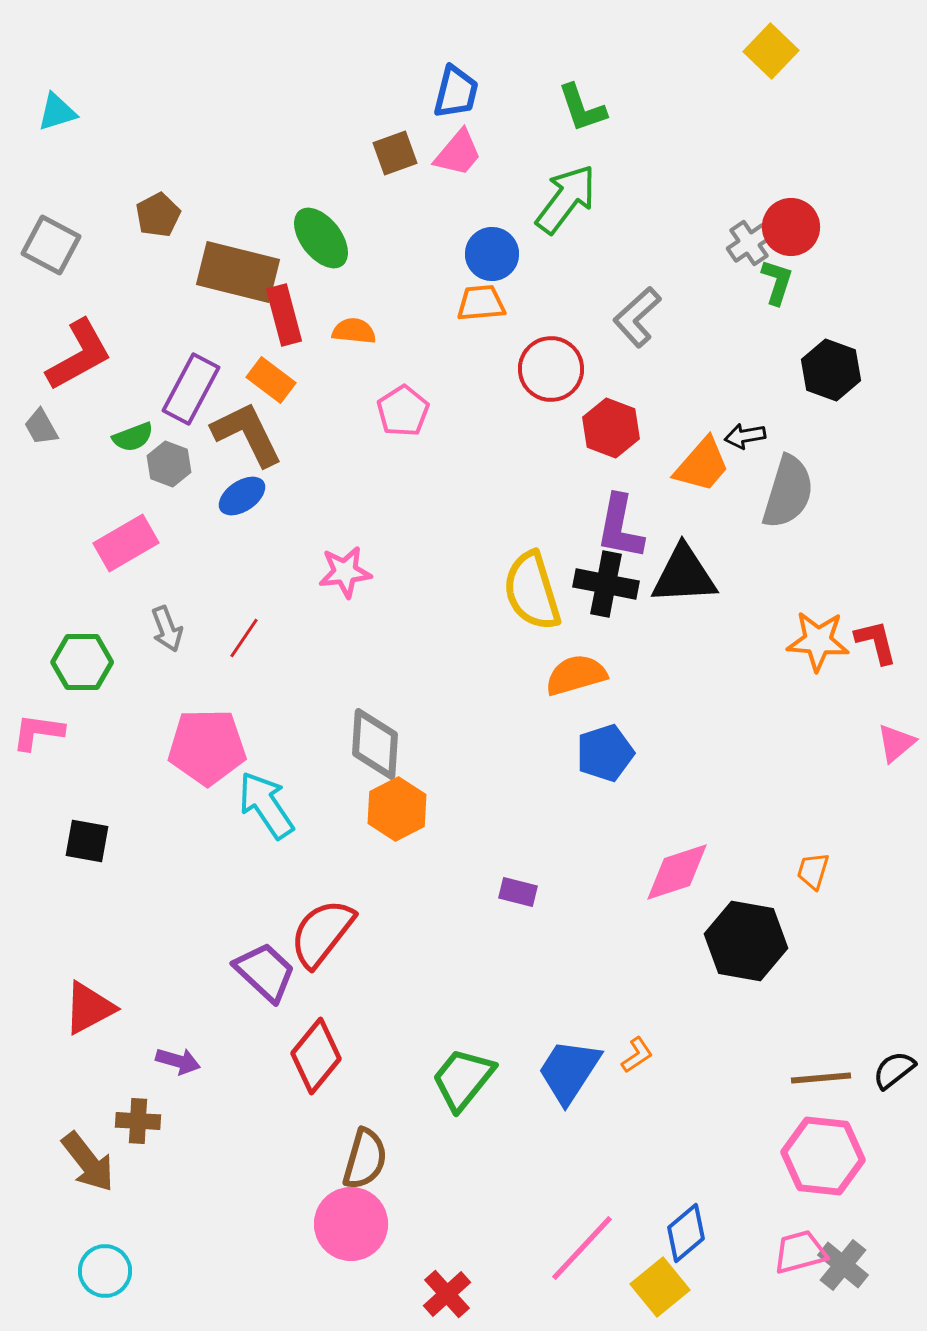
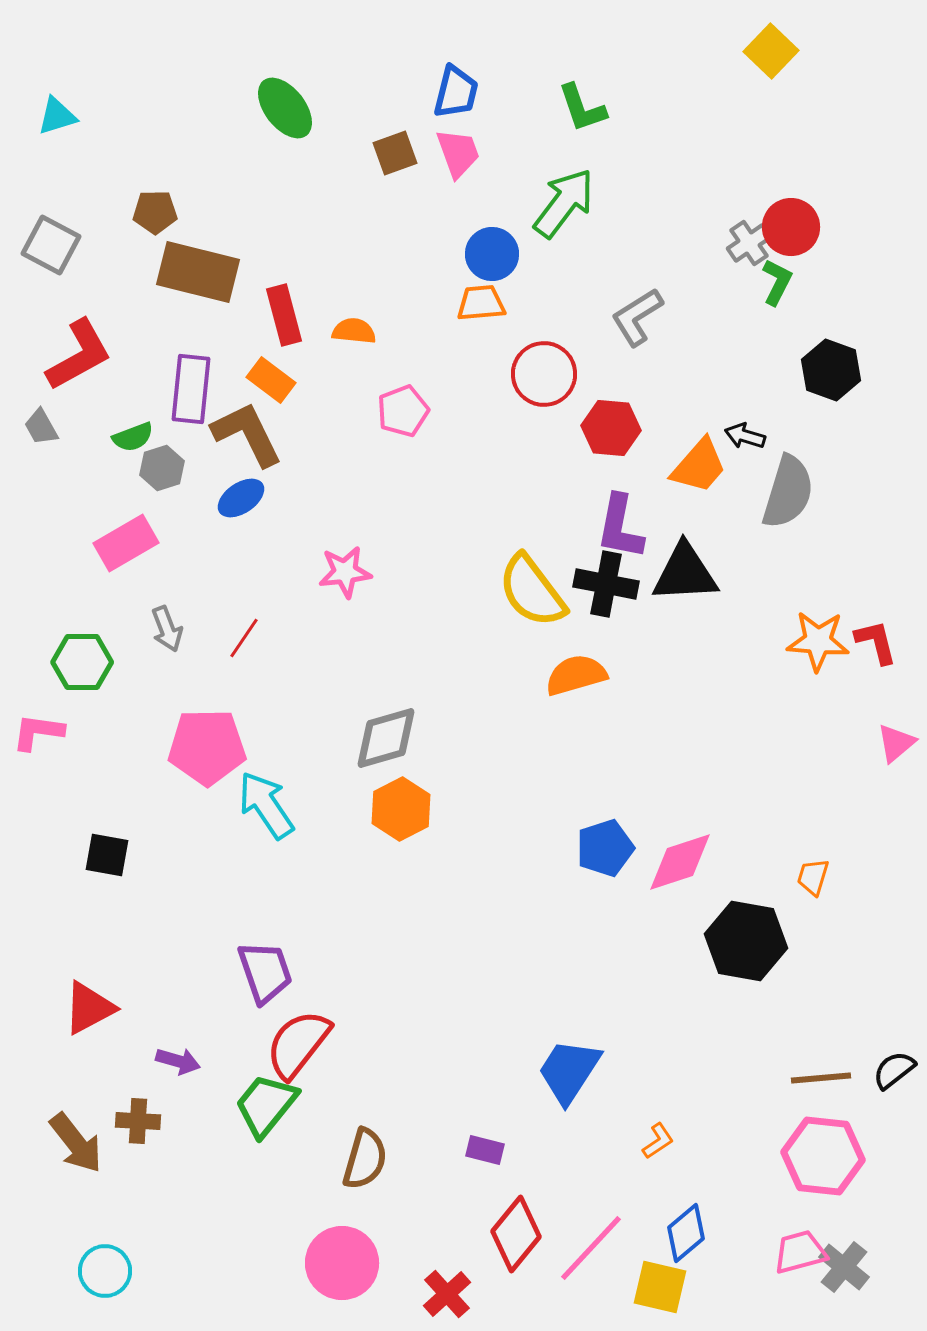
cyan triangle at (57, 112): moved 4 px down
pink trapezoid at (458, 153): rotated 60 degrees counterclockwise
green arrow at (566, 199): moved 2 px left, 4 px down
brown pentagon at (158, 215): moved 3 px left, 3 px up; rotated 27 degrees clockwise
green ellipse at (321, 238): moved 36 px left, 130 px up
brown rectangle at (238, 272): moved 40 px left
green L-shape at (777, 282): rotated 9 degrees clockwise
gray L-shape at (637, 317): rotated 10 degrees clockwise
red circle at (551, 369): moved 7 px left, 5 px down
purple rectangle at (191, 389): rotated 22 degrees counterclockwise
pink pentagon at (403, 411): rotated 12 degrees clockwise
red hexagon at (611, 428): rotated 16 degrees counterclockwise
black arrow at (745, 436): rotated 27 degrees clockwise
gray hexagon at (169, 464): moved 7 px left, 4 px down; rotated 21 degrees clockwise
orange trapezoid at (702, 465): moved 3 px left, 1 px down
blue ellipse at (242, 496): moved 1 px left, 2 px down
black triangle at (684, 575): moved 1 px right, 2 px up
yellow semicircle at (532, 591): rotated 20 degrees counterclockwise
gray diamond at (375, 744): moved 11 px right, 6 px up; rotated 70 degrees clockwise
blue pentagon at (605, 753): moved 95 px down
orange hexagon at (397, 809): moved 4 px right
black square at (87, 841): moved 20 px right, 14 px down
orange trapezoid at (813, 871): moved 6 px down
pink diamond at (677, 872): moved 3 px right, 10 px up
purple rectangle at (518, 892): moved 33 px left, 258 px down
red semicircle at (322, 933): moved 24 px left, 111 px down
purple trapezoid at (265, 972): rotated 28 degrees clockwise
orange L-shape at (637, 1055): moved 21 px right, 86 px down
red diamond at (316, 1056): moved 200 px right, 178 px down
green trapezoid at (463, 1079): moved 197 px left, 26 px down
brown arrow at (88, 1162): moved 12 px left, 19 px up
pink circle at (351, 1224): moved 9 px left, 39 px down
pink line at (582, 1248): moved 9 px right
gray cross at (843, 1265): moved 1 px right, 2 px down
yellow square at (660, 1287): rotated 38 degrees counterclockwise
